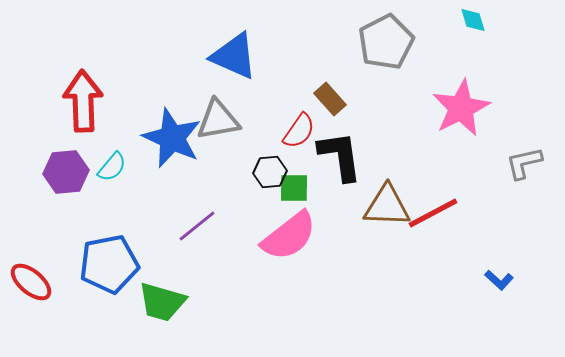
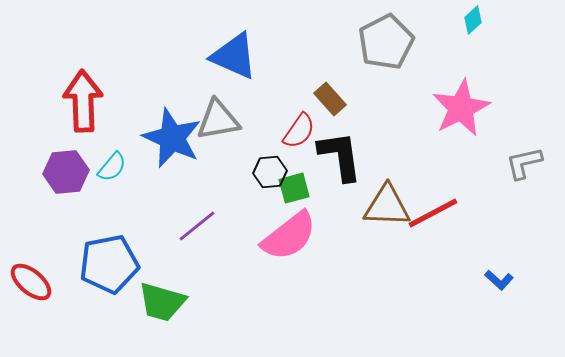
cyan diamond: rotated 64 degrees clockwise
green square: rotated 16 degrees counterclockwise
